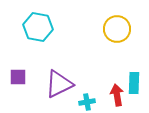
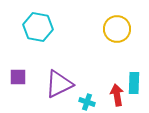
cyan cross: rotated 28 degrees clockwise
